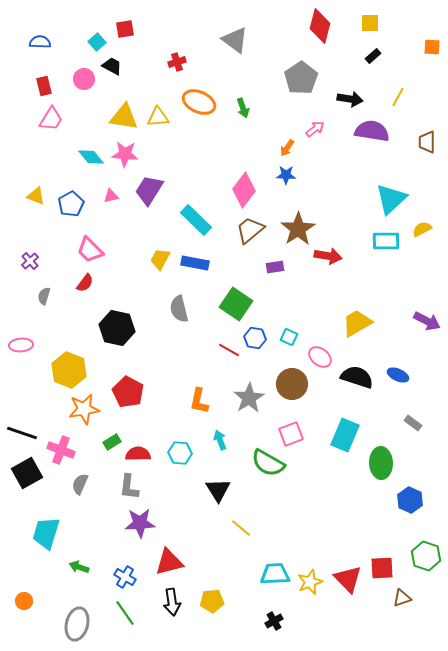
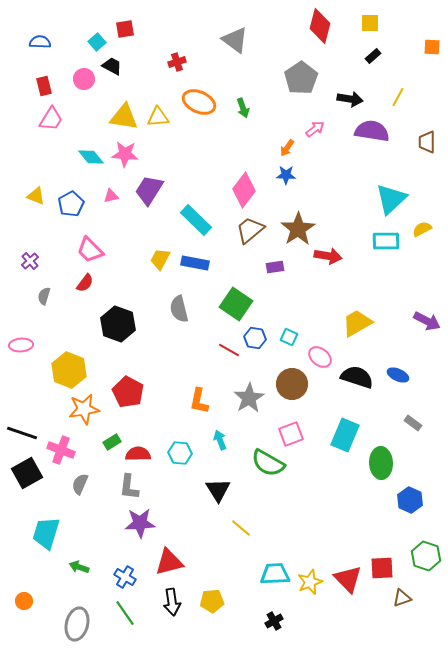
black hexagon at (117, 328): moved 1 px right, 4 px up; rotated 8 degrees clockwise
